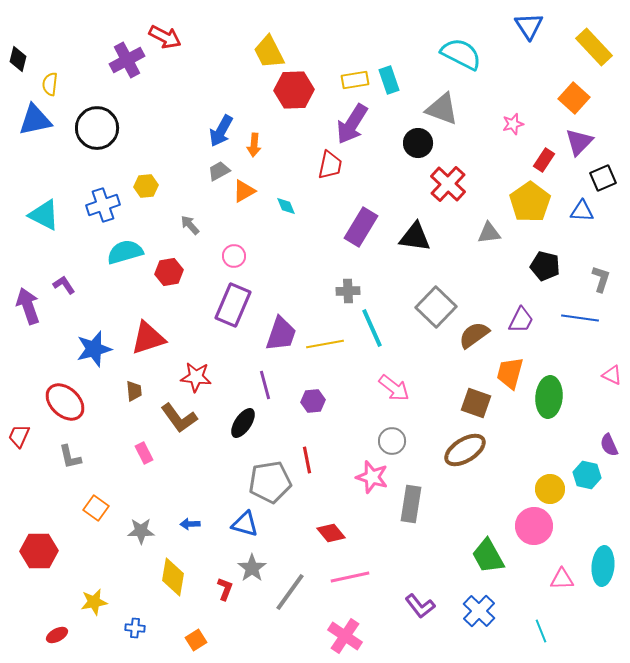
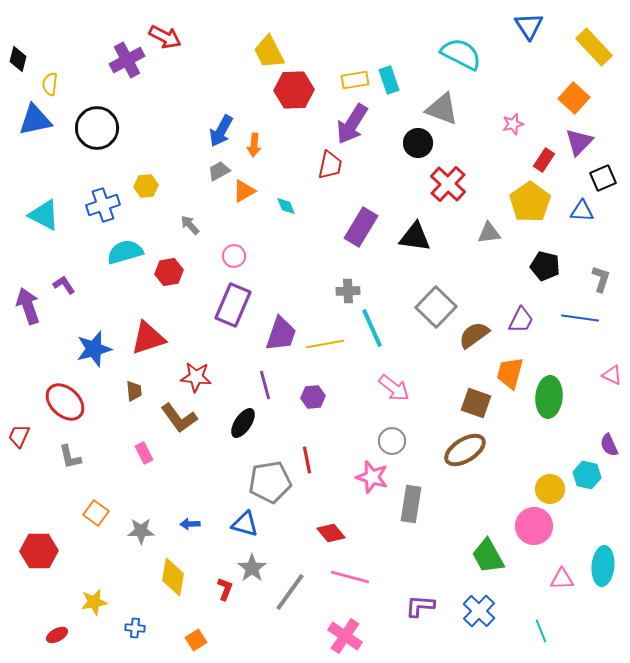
purple hexagon at (313, 401): moved 4 px up
orange square at (96, 508): moved 5 px down
pink line at (350, 577): rotated 27 degrees clockwise
purple L-shape at (420, 606): rotated 132 degrees clockwise
